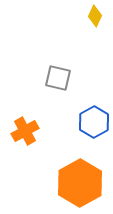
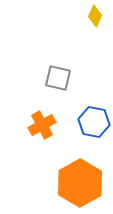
blue hexagon: rotated 20 degrees counterclockwise
orange cross: moved 17 px right, 6 px up
